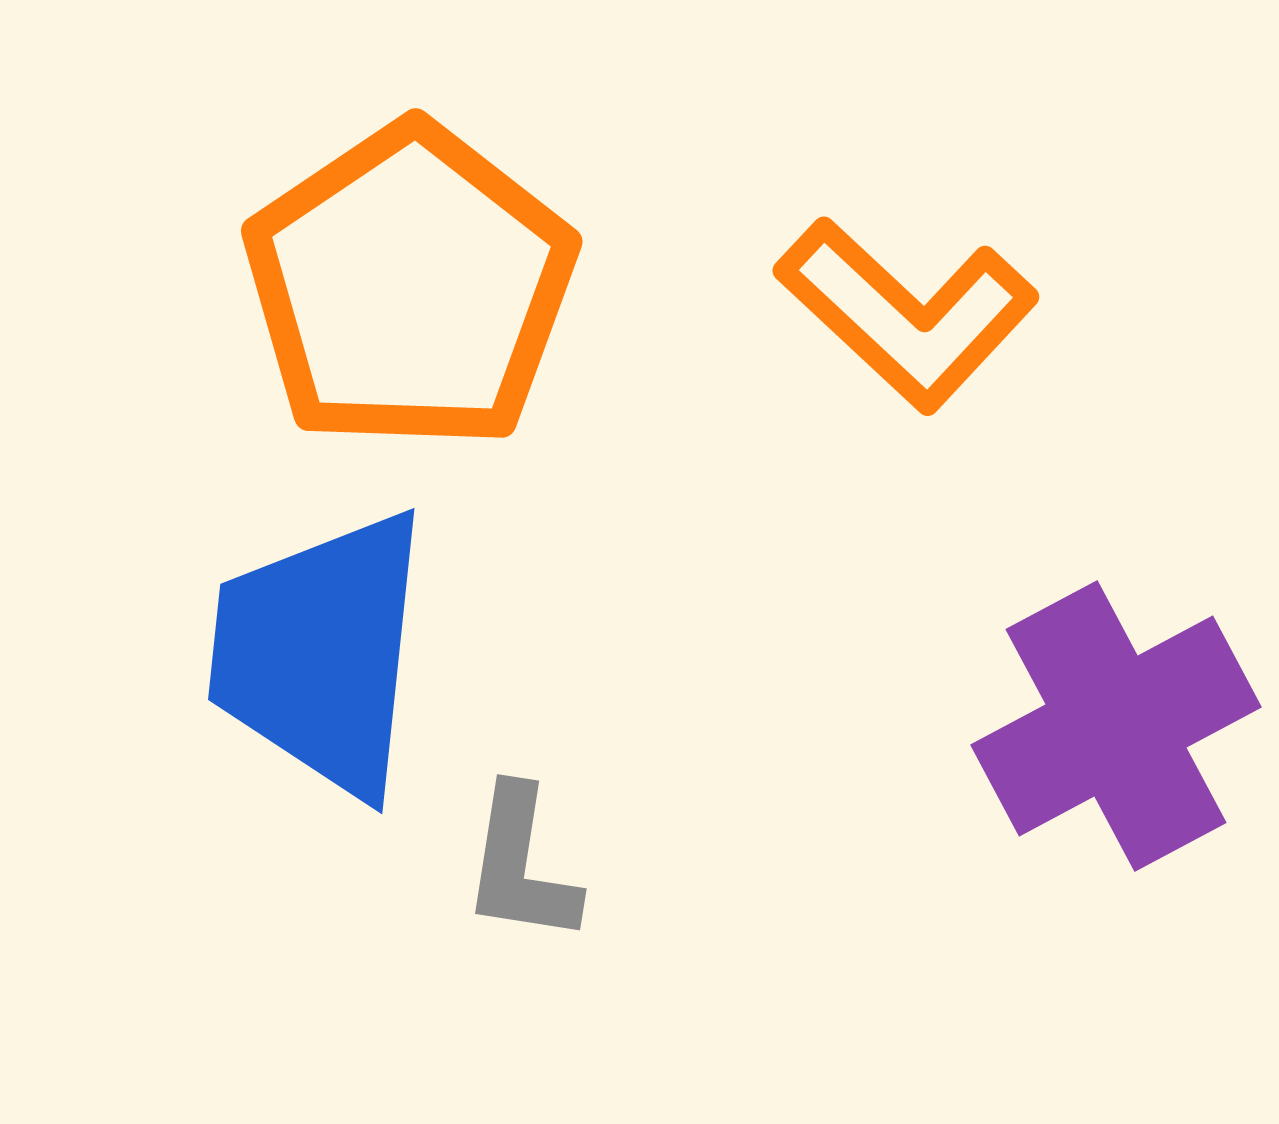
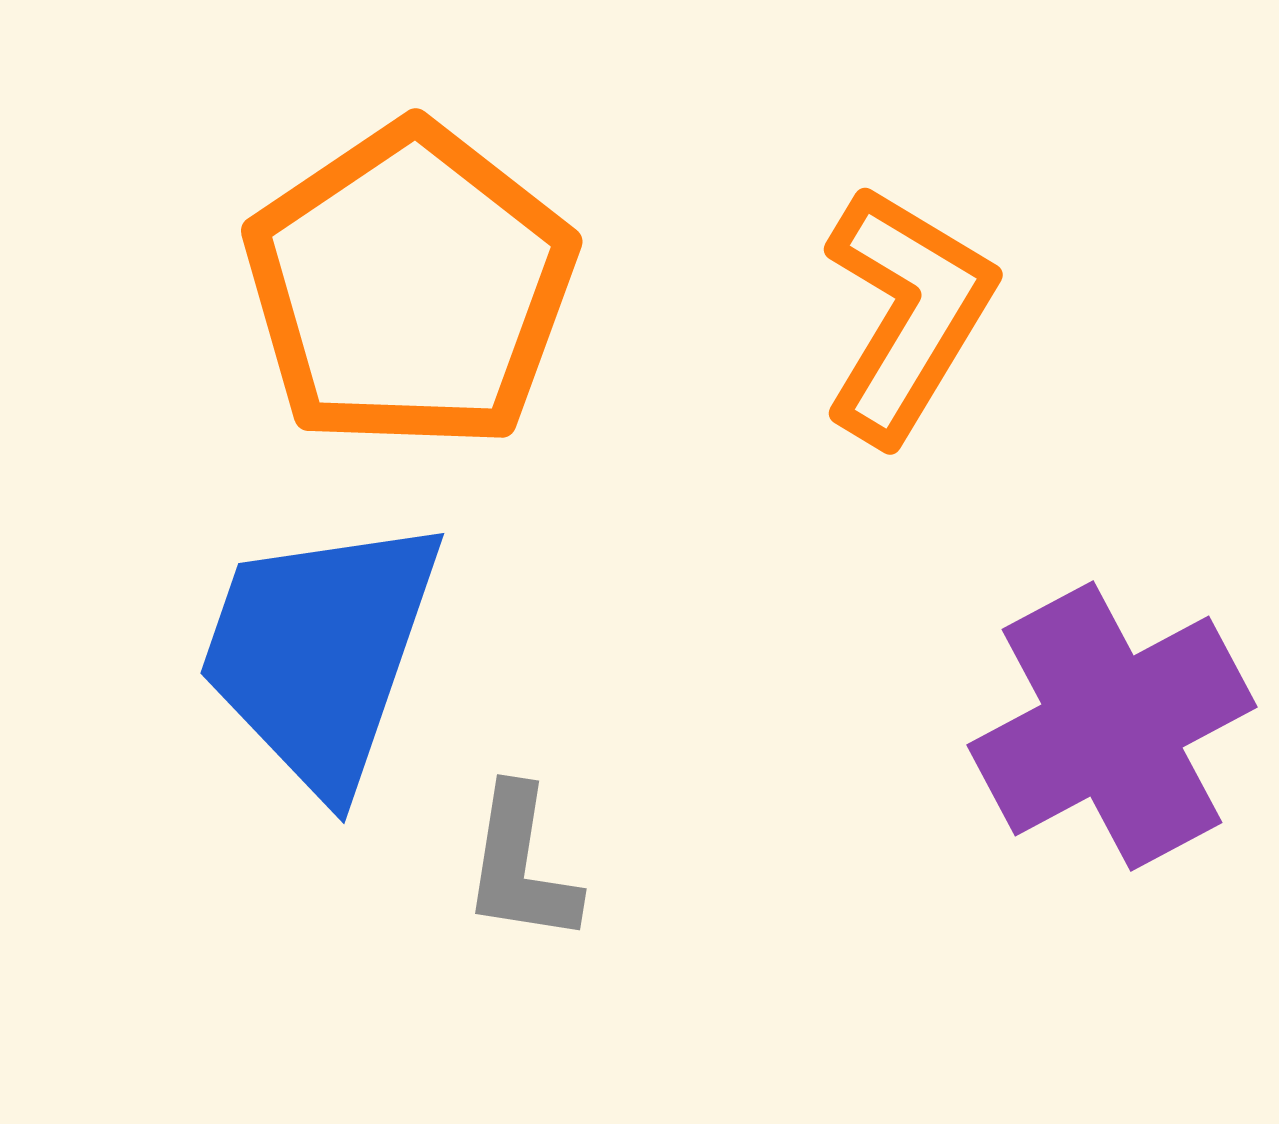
orange L-shape: rotated 102 degrees counterclockwise
blue trapezoid: rotated 13 degrees clockwise
purple cross: moved 4 px left
